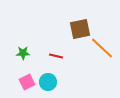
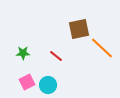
brown square: moved 1 px left
red line: rotated 24 degrees clockwise
cyan circle: moved 3 px down
